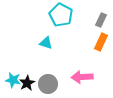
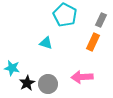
cyan pentagon: moved 4 px right
orange rectangle: moved 8 px left
cyan star: moved 1 px left, 12 px up
